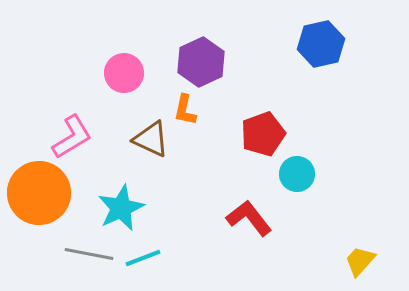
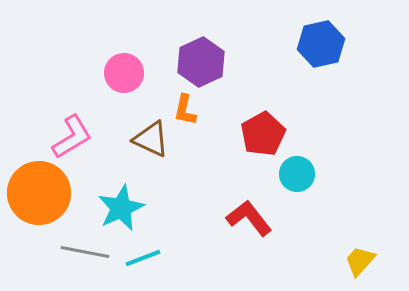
red pentagon: rotated 9 degrees counterclockwise
gray line: moved 4 px left, 2 px up
